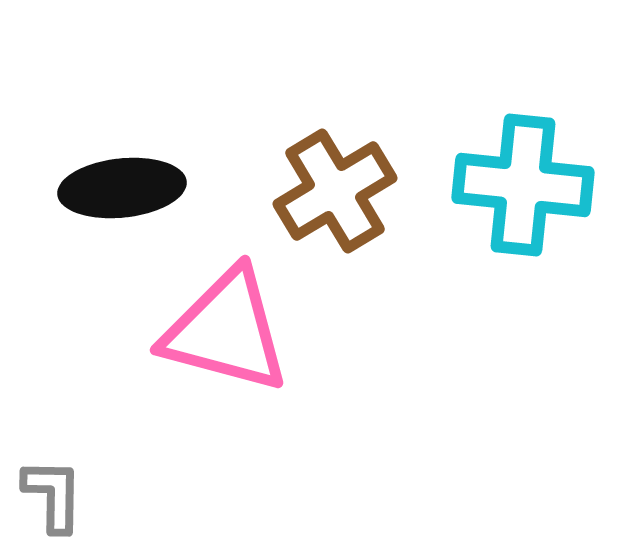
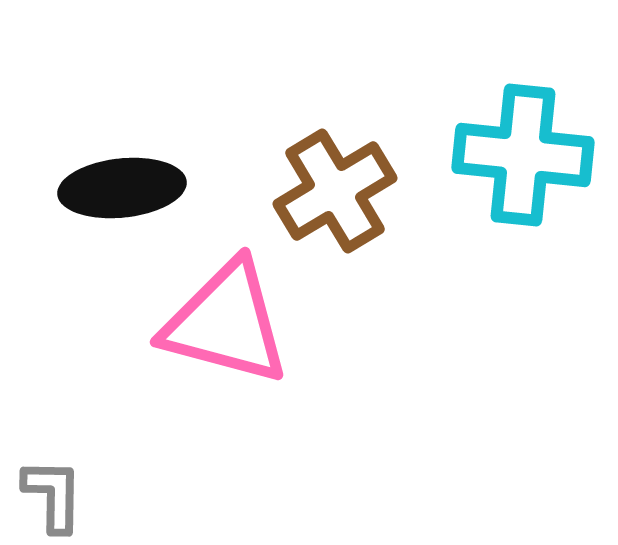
cyan cross: moved 30 px up
pink triangle: moved 8 px up
